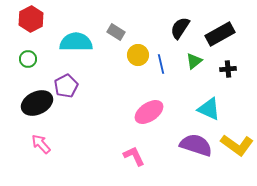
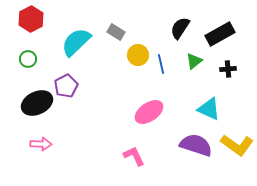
cyan semicircle: rotated 44 degrees counterclockwise
pink arrow: rotated 135 degrees clockwise
